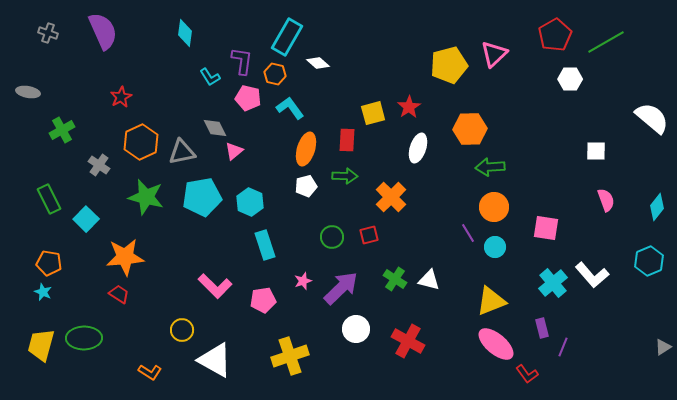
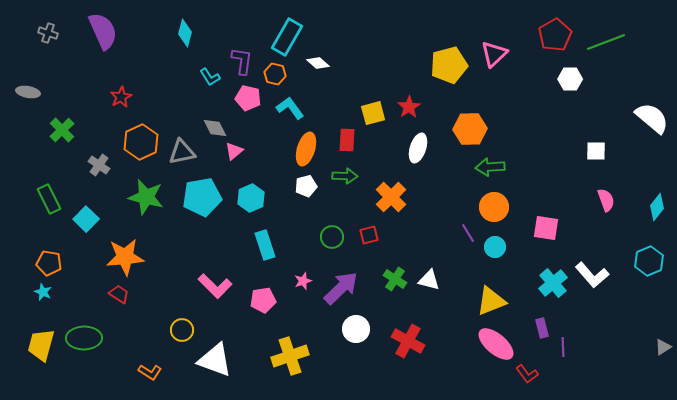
cyan diamond at (185, 33): rotated 8 degrees clockwise
green line at (606, 42): rotated 9 degrees clockwise
green cross at (62, 130): rotated 15 degrees counterclockwise
cyan hexagon at (250, 202): moved 1 px right, 4 px up; rotated 12 degrees clockwise
purple line at (563, 347): rotated 24 degrees counterclockwise
white triangle at (215, 360): rotated 9 degrees counterclockwise
